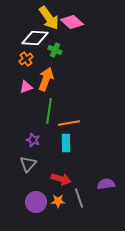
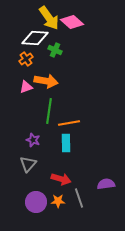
orange arrow: moved 2 px down; rotated 80 degrees clockwise
